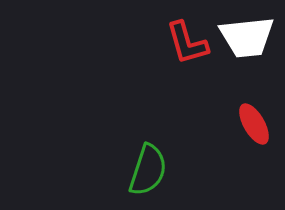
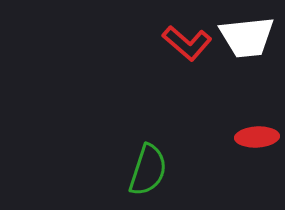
red L-shape: rotated 33 degrees counterclockwise
red ellipse: moved 3 px right, 13 px down; rotated 63 degrees counterclockwise
